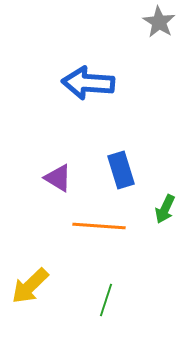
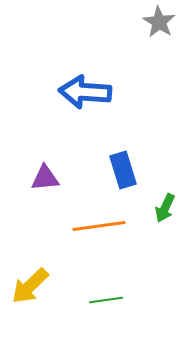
blue arrow: moved 3 px left, 9 px down
blue rectangle: moved 2 px right
purple triangle: moved 13 px left; rotated 36 degrees counterclockwise
green arrow: moved 1 px up
orange line: rotated 12 degrees counterclockwise
green line: rotated 64 degrees clockwise
